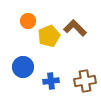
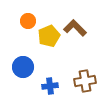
blue cross: moved 1 px left, 5 px down
